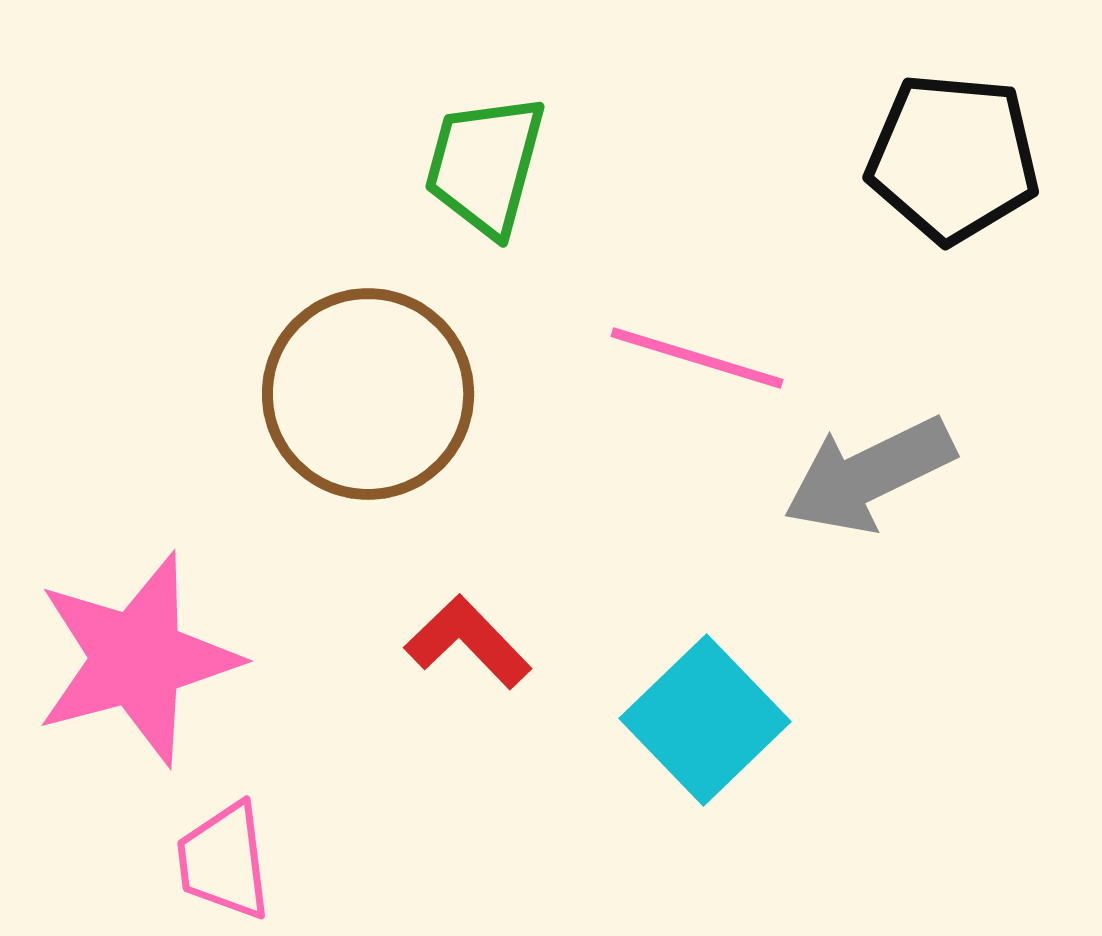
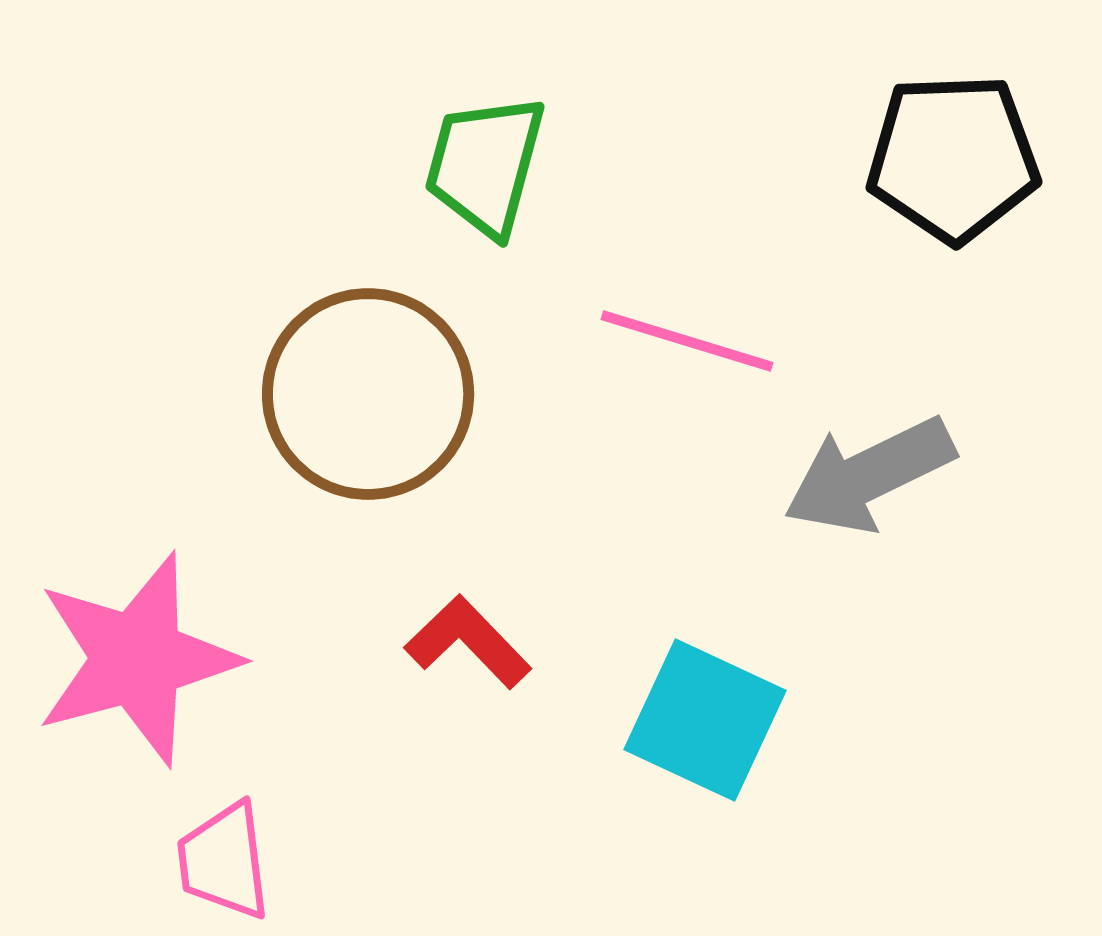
black pentagon: rotated 7 degrees counterclockwise
pink line: moved 10 px left, 17 px up
cyan square: rotated 21 degrees counterclockwise
